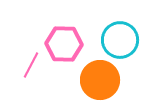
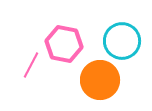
cyan circle: moved 2 px right, 1 px down
pink hexagon: rotated 9 degrees clockwise
